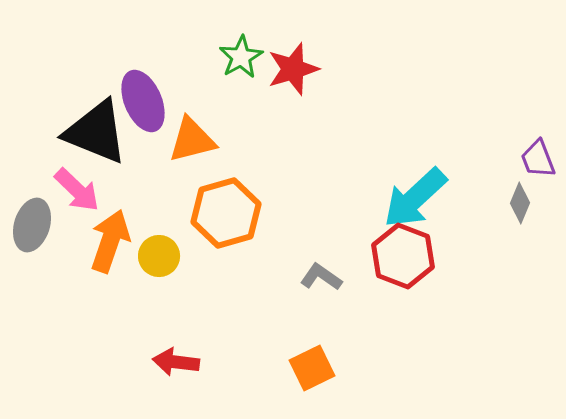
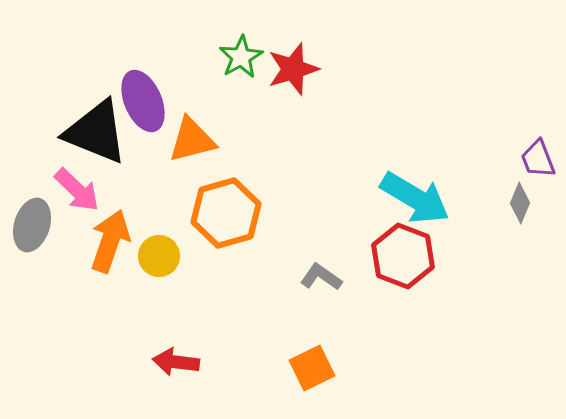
cyan arrow: rotated 106 degrees counterclockwise
